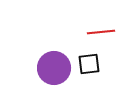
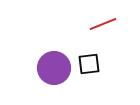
red line: moved 2 px right, 8 px up; rotated 16 degrees counterclockwise
